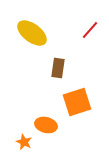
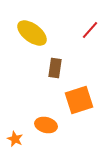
brown rectangle: moved 3 px left
orange square: moved 2 px right, 2 px up
orange star: moved 9 px left, 3 px up
